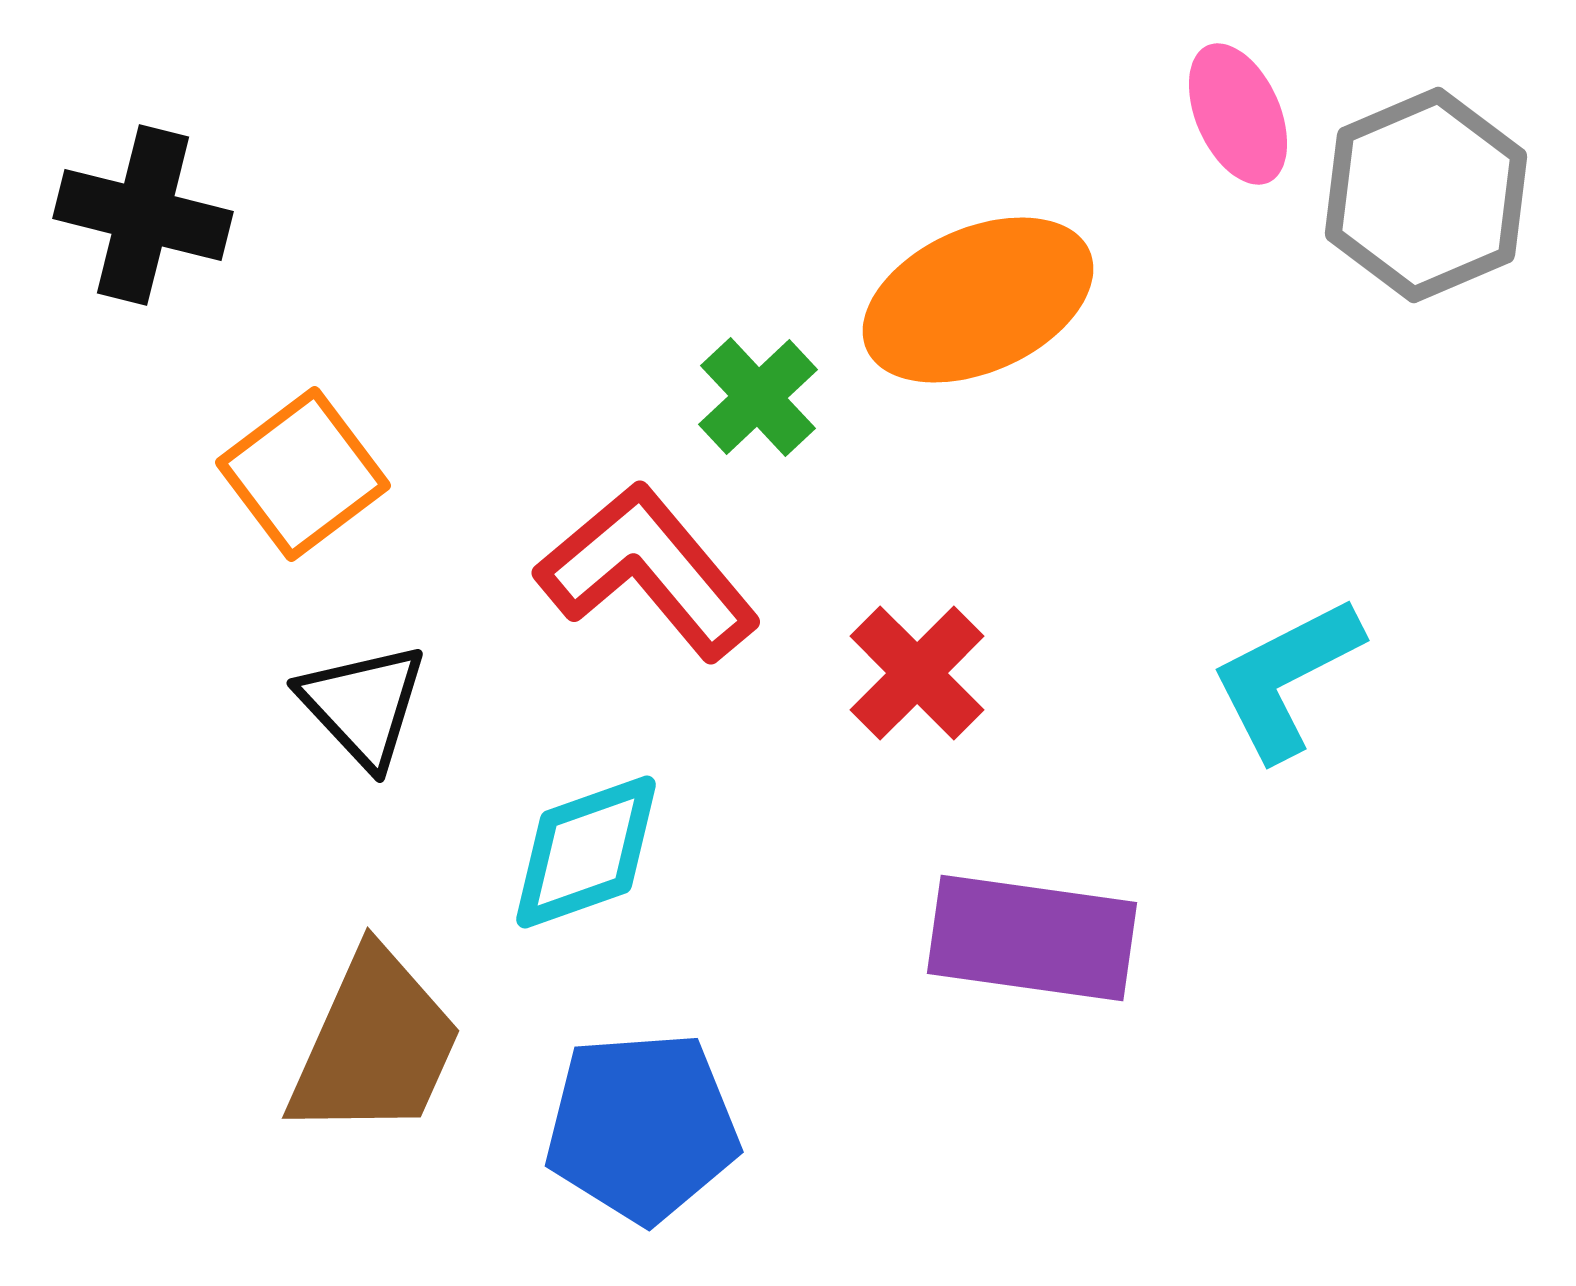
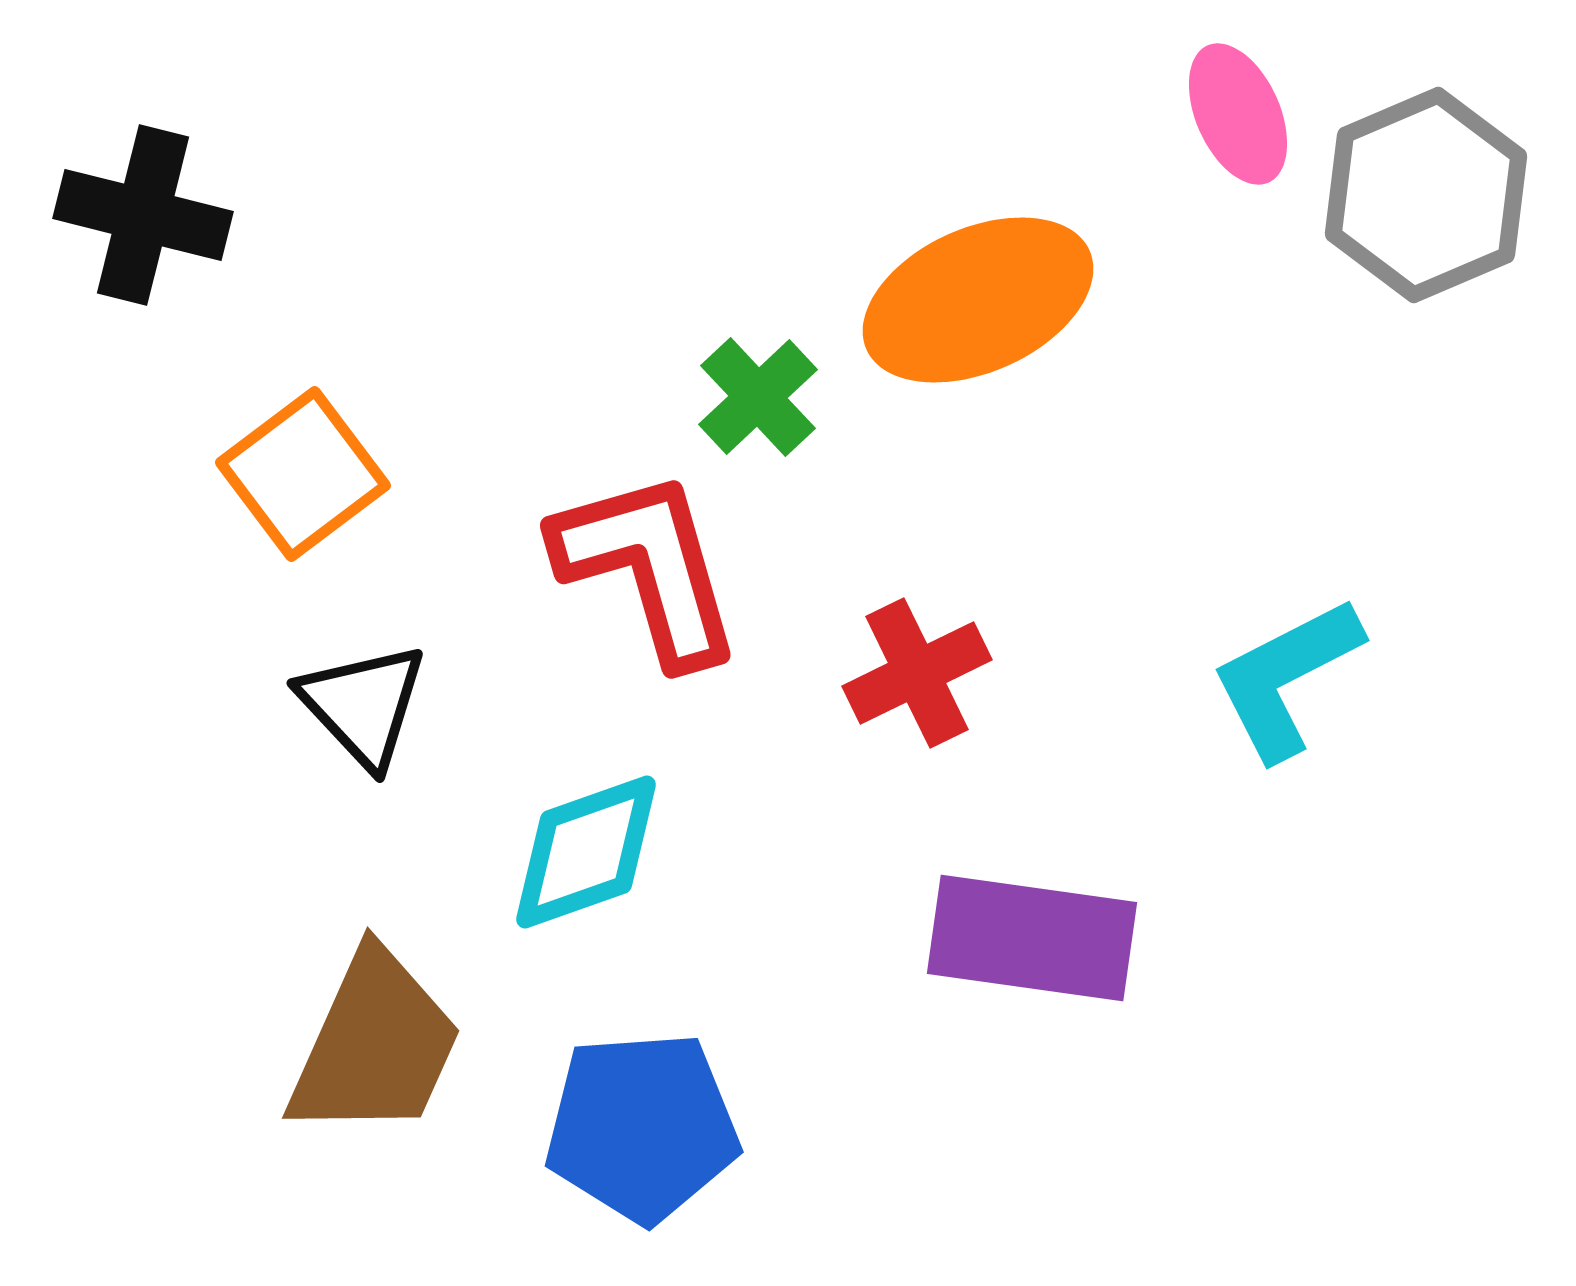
red L-shape: moved 4 px up; rotated 24 degrees clockwise
red cross: rotated 19 degrees clockwise
